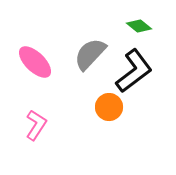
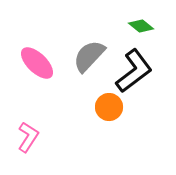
green diamond: moved 2 px right
gray semicircle: moved 1 px left, 2 px down
pink ellipse: moved 2 px right, 1 px down
pink L-shape: moved 8 px left, 12 px down
